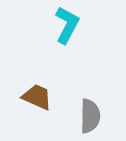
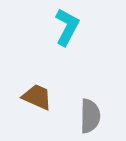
cyan L-shape: moved 2 px down
